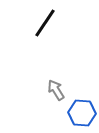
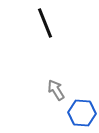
black line: rotated 56 degrees counterclockwise
